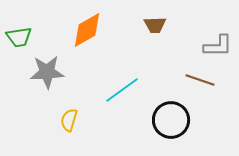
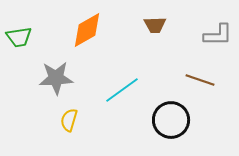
gray L-shape: moved 11 px up
gray star: moved 9 px right, 6 px down
